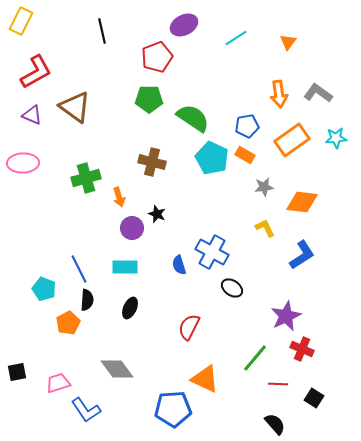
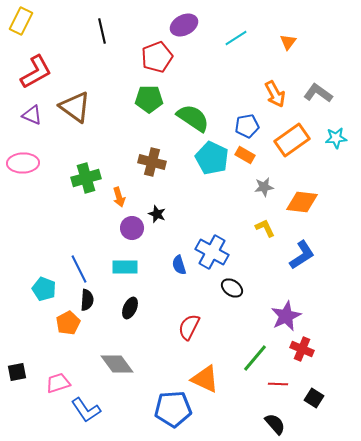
orange arrow at (279, 94): moved 4 px left; rotated 20 degrees counterclockwise
gray diamond at (117, 369): moved 5 px up
